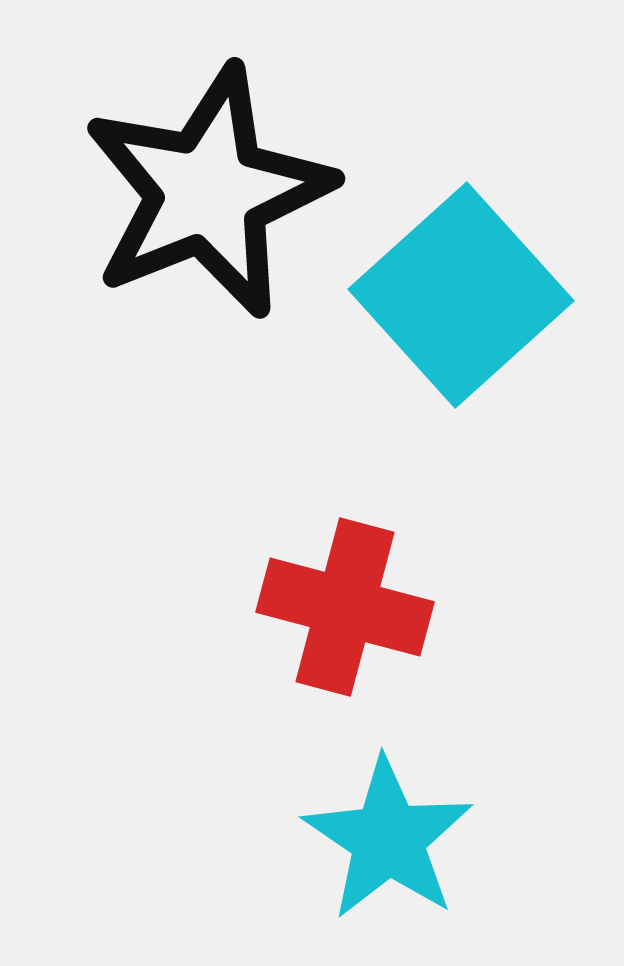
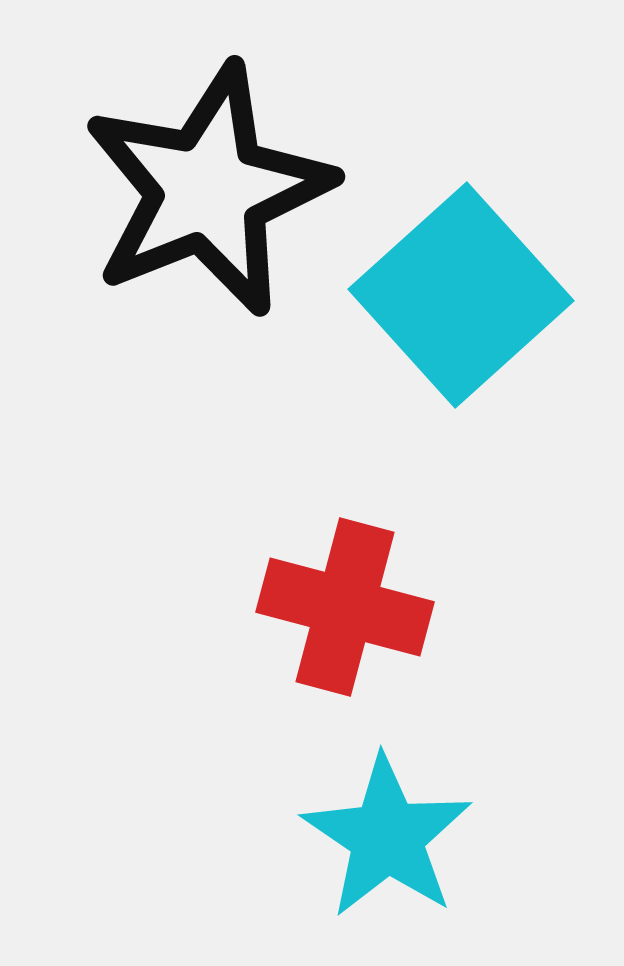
black star: moved 2 px up
cyan star: moved 1 px left, 2 px up
